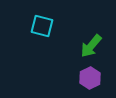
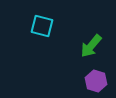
purple hexagon: moved 6 px right, 3 px down; rotated 15 degrees counterclockwise
